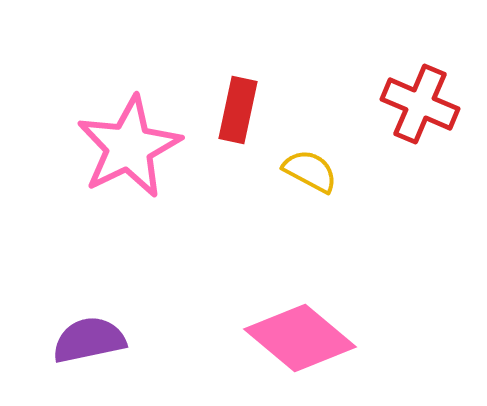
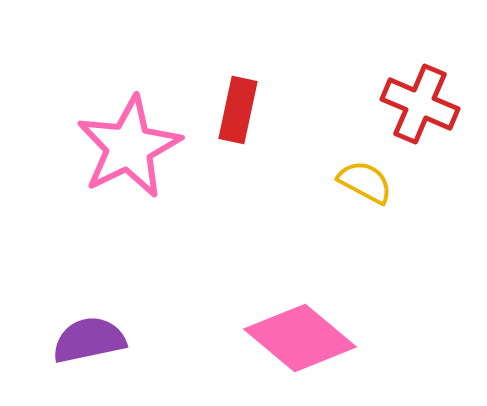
yellow semicircle: moved 55 px right, 11 px down
